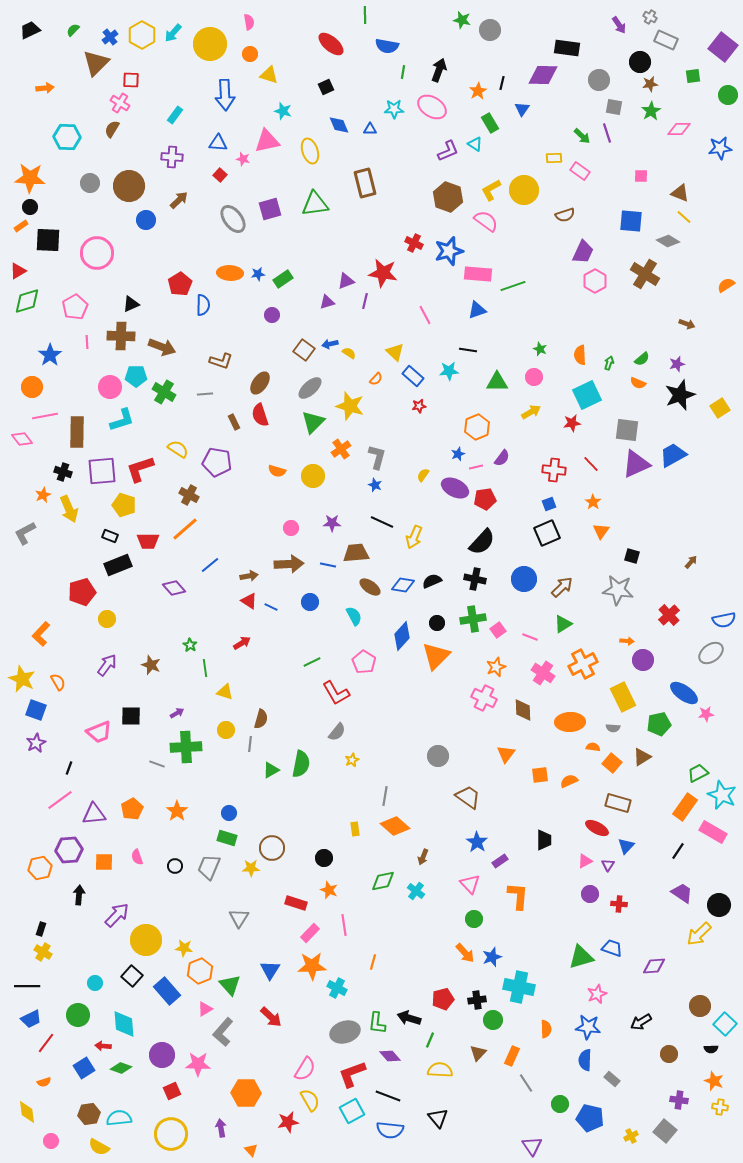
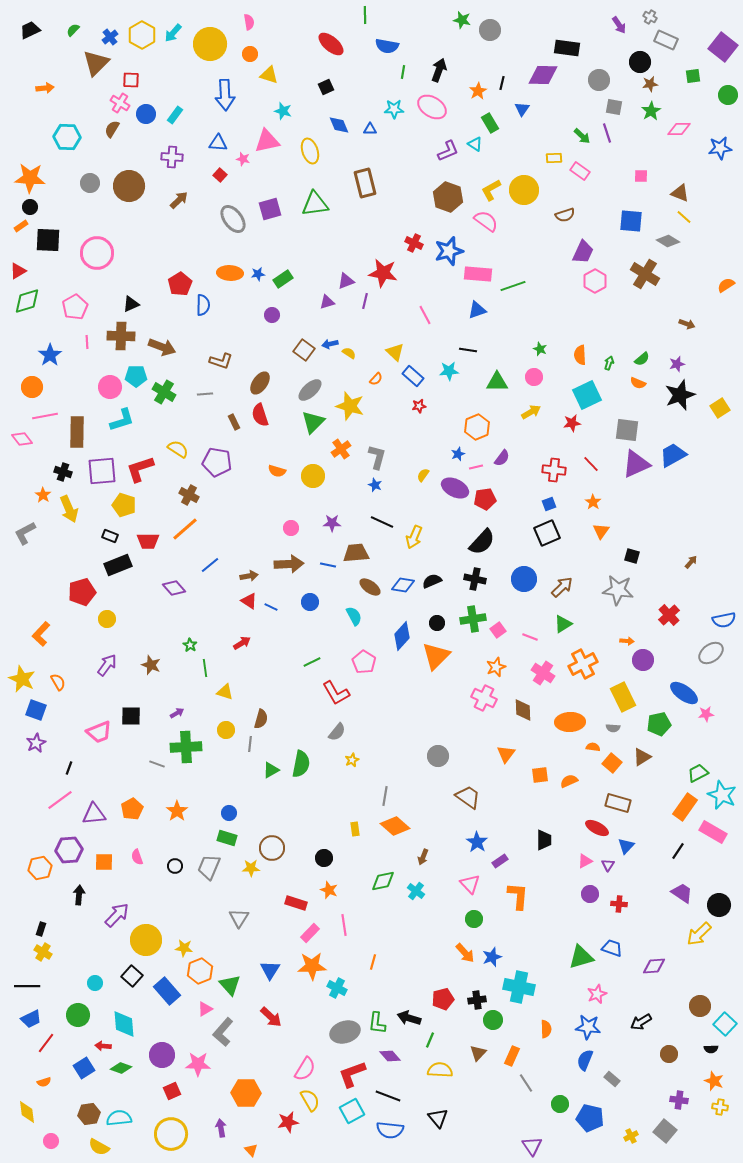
blue circle at (146, 220): moved 106 px up
gray ellipse at (310, 388): moved 2 px down
orange star at (43, 495): rotated 14 degrees counterclockwise
blue semicircle at (585, 1060): rotated 20 degrees clockwise
